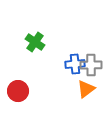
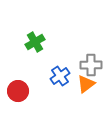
green cross: rotated 24 degrees clockwise
blue cross: moved 15 px left, 12 px down; rotated 30 degrees counterclockwise
orange triangle: moved 5 px up
